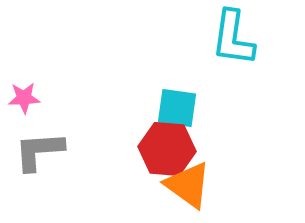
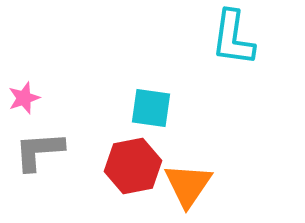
pink star: rotated 16 degrees counterclockwise
cyan square: moved 26 px left
red hexagon: moved 34 px left, 17 px down; rotated 16 degrees counterclockwise
orange triangle: rotated 28 degrees clockwise
